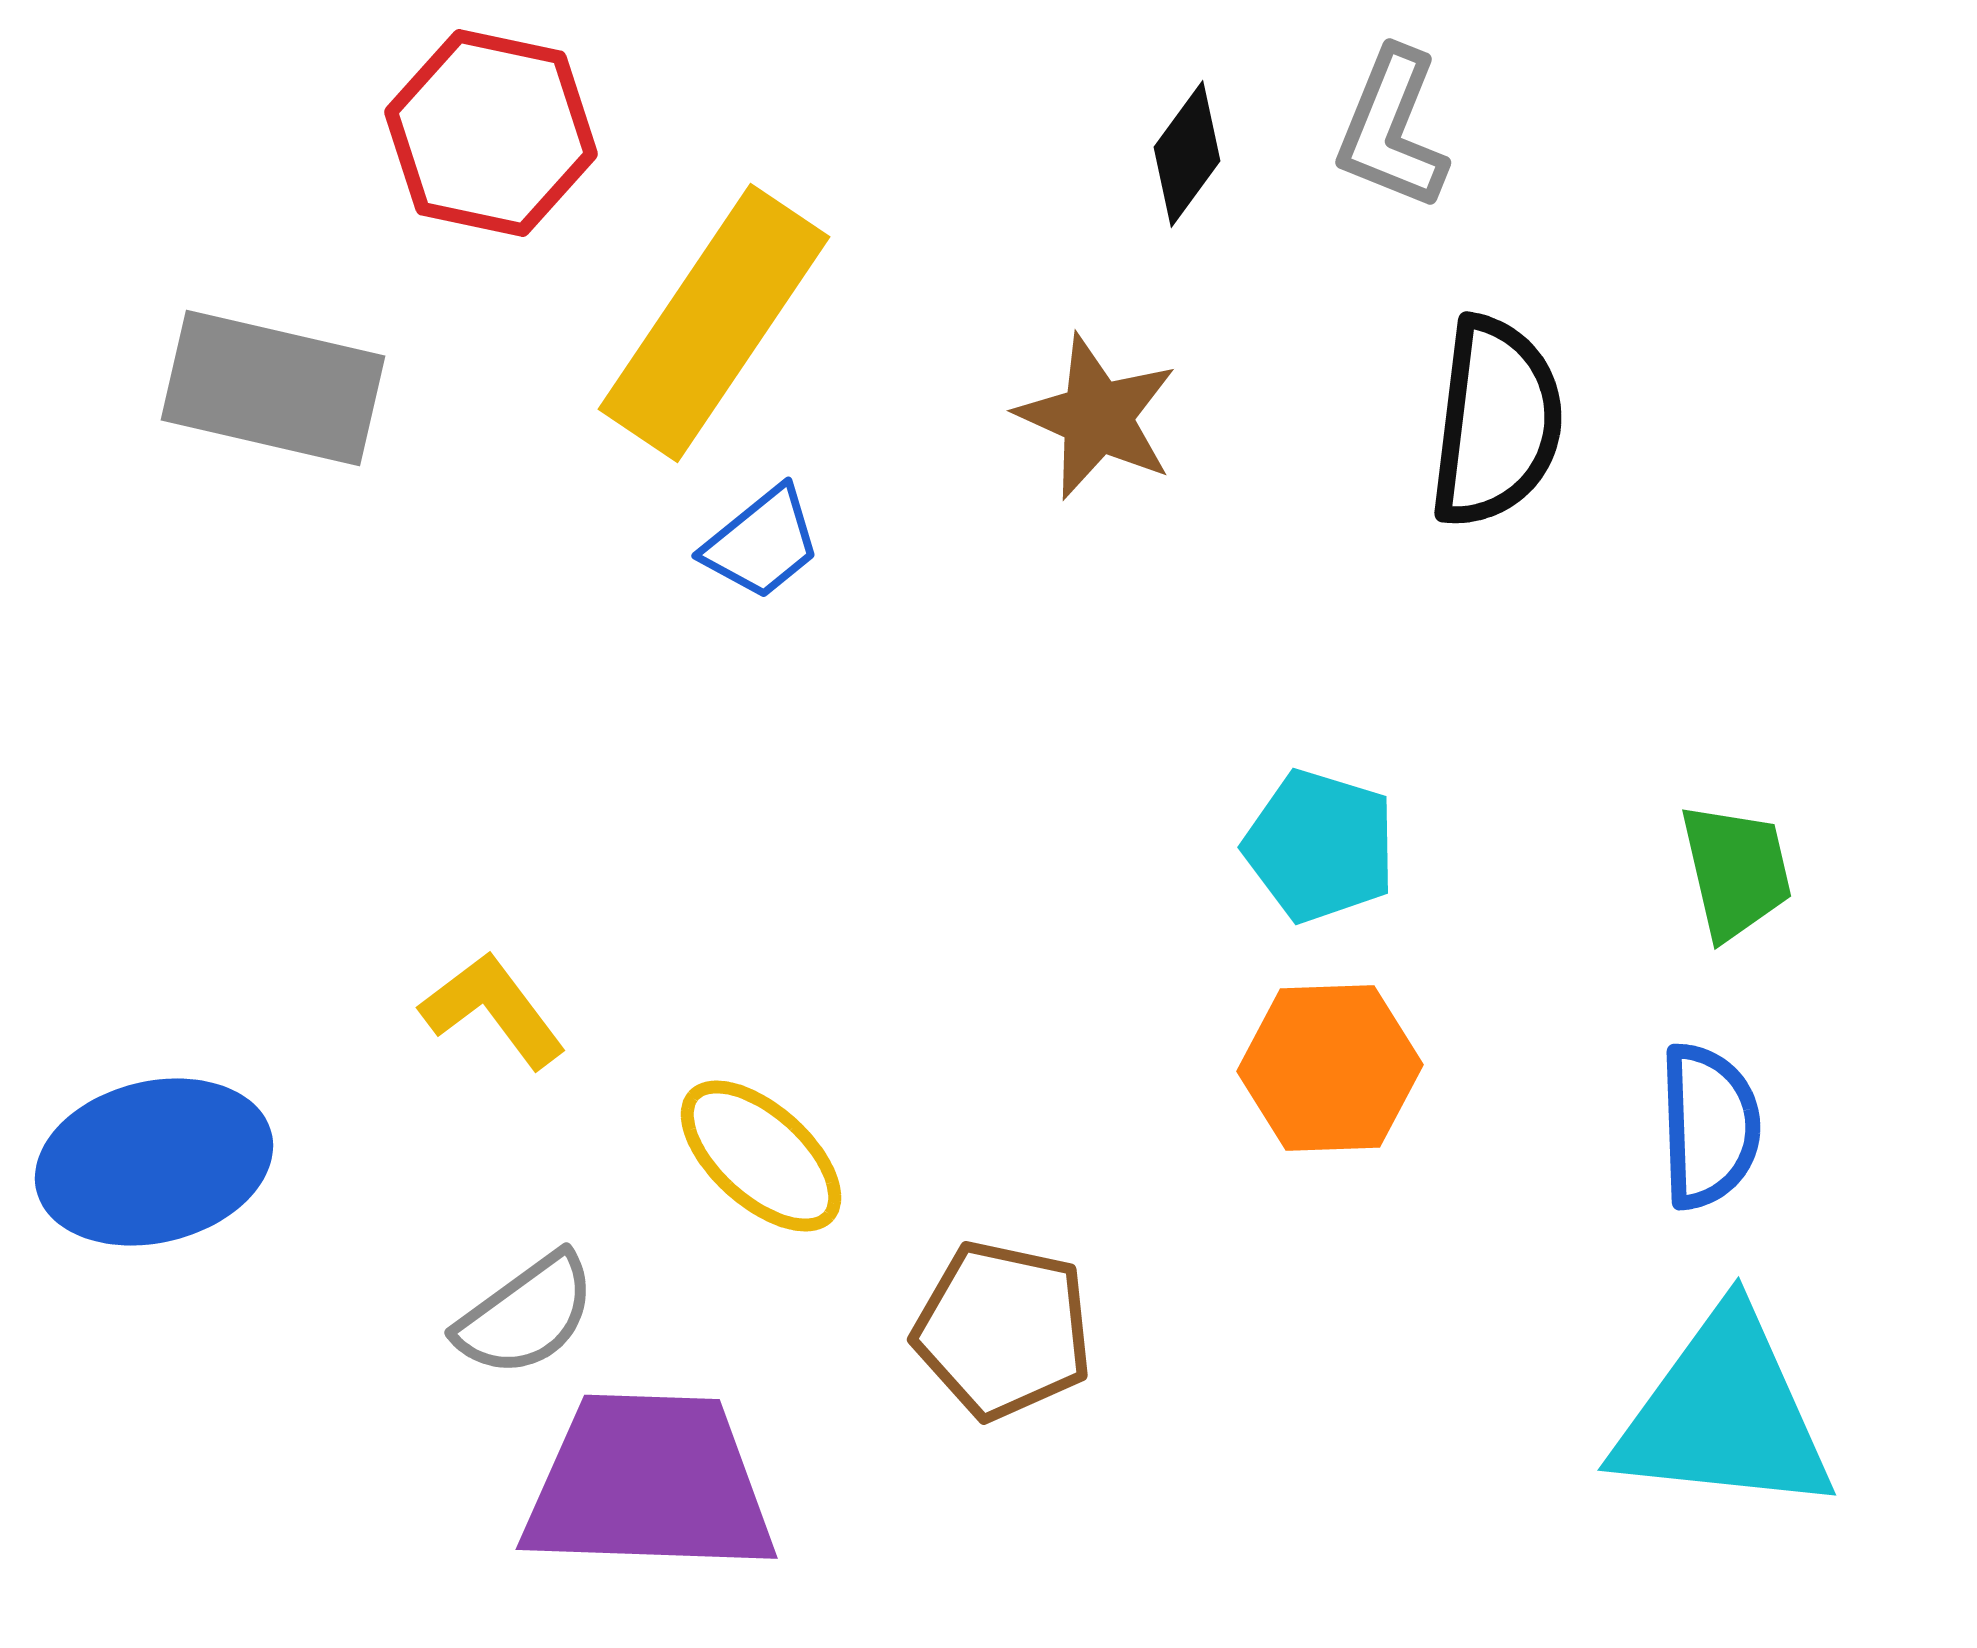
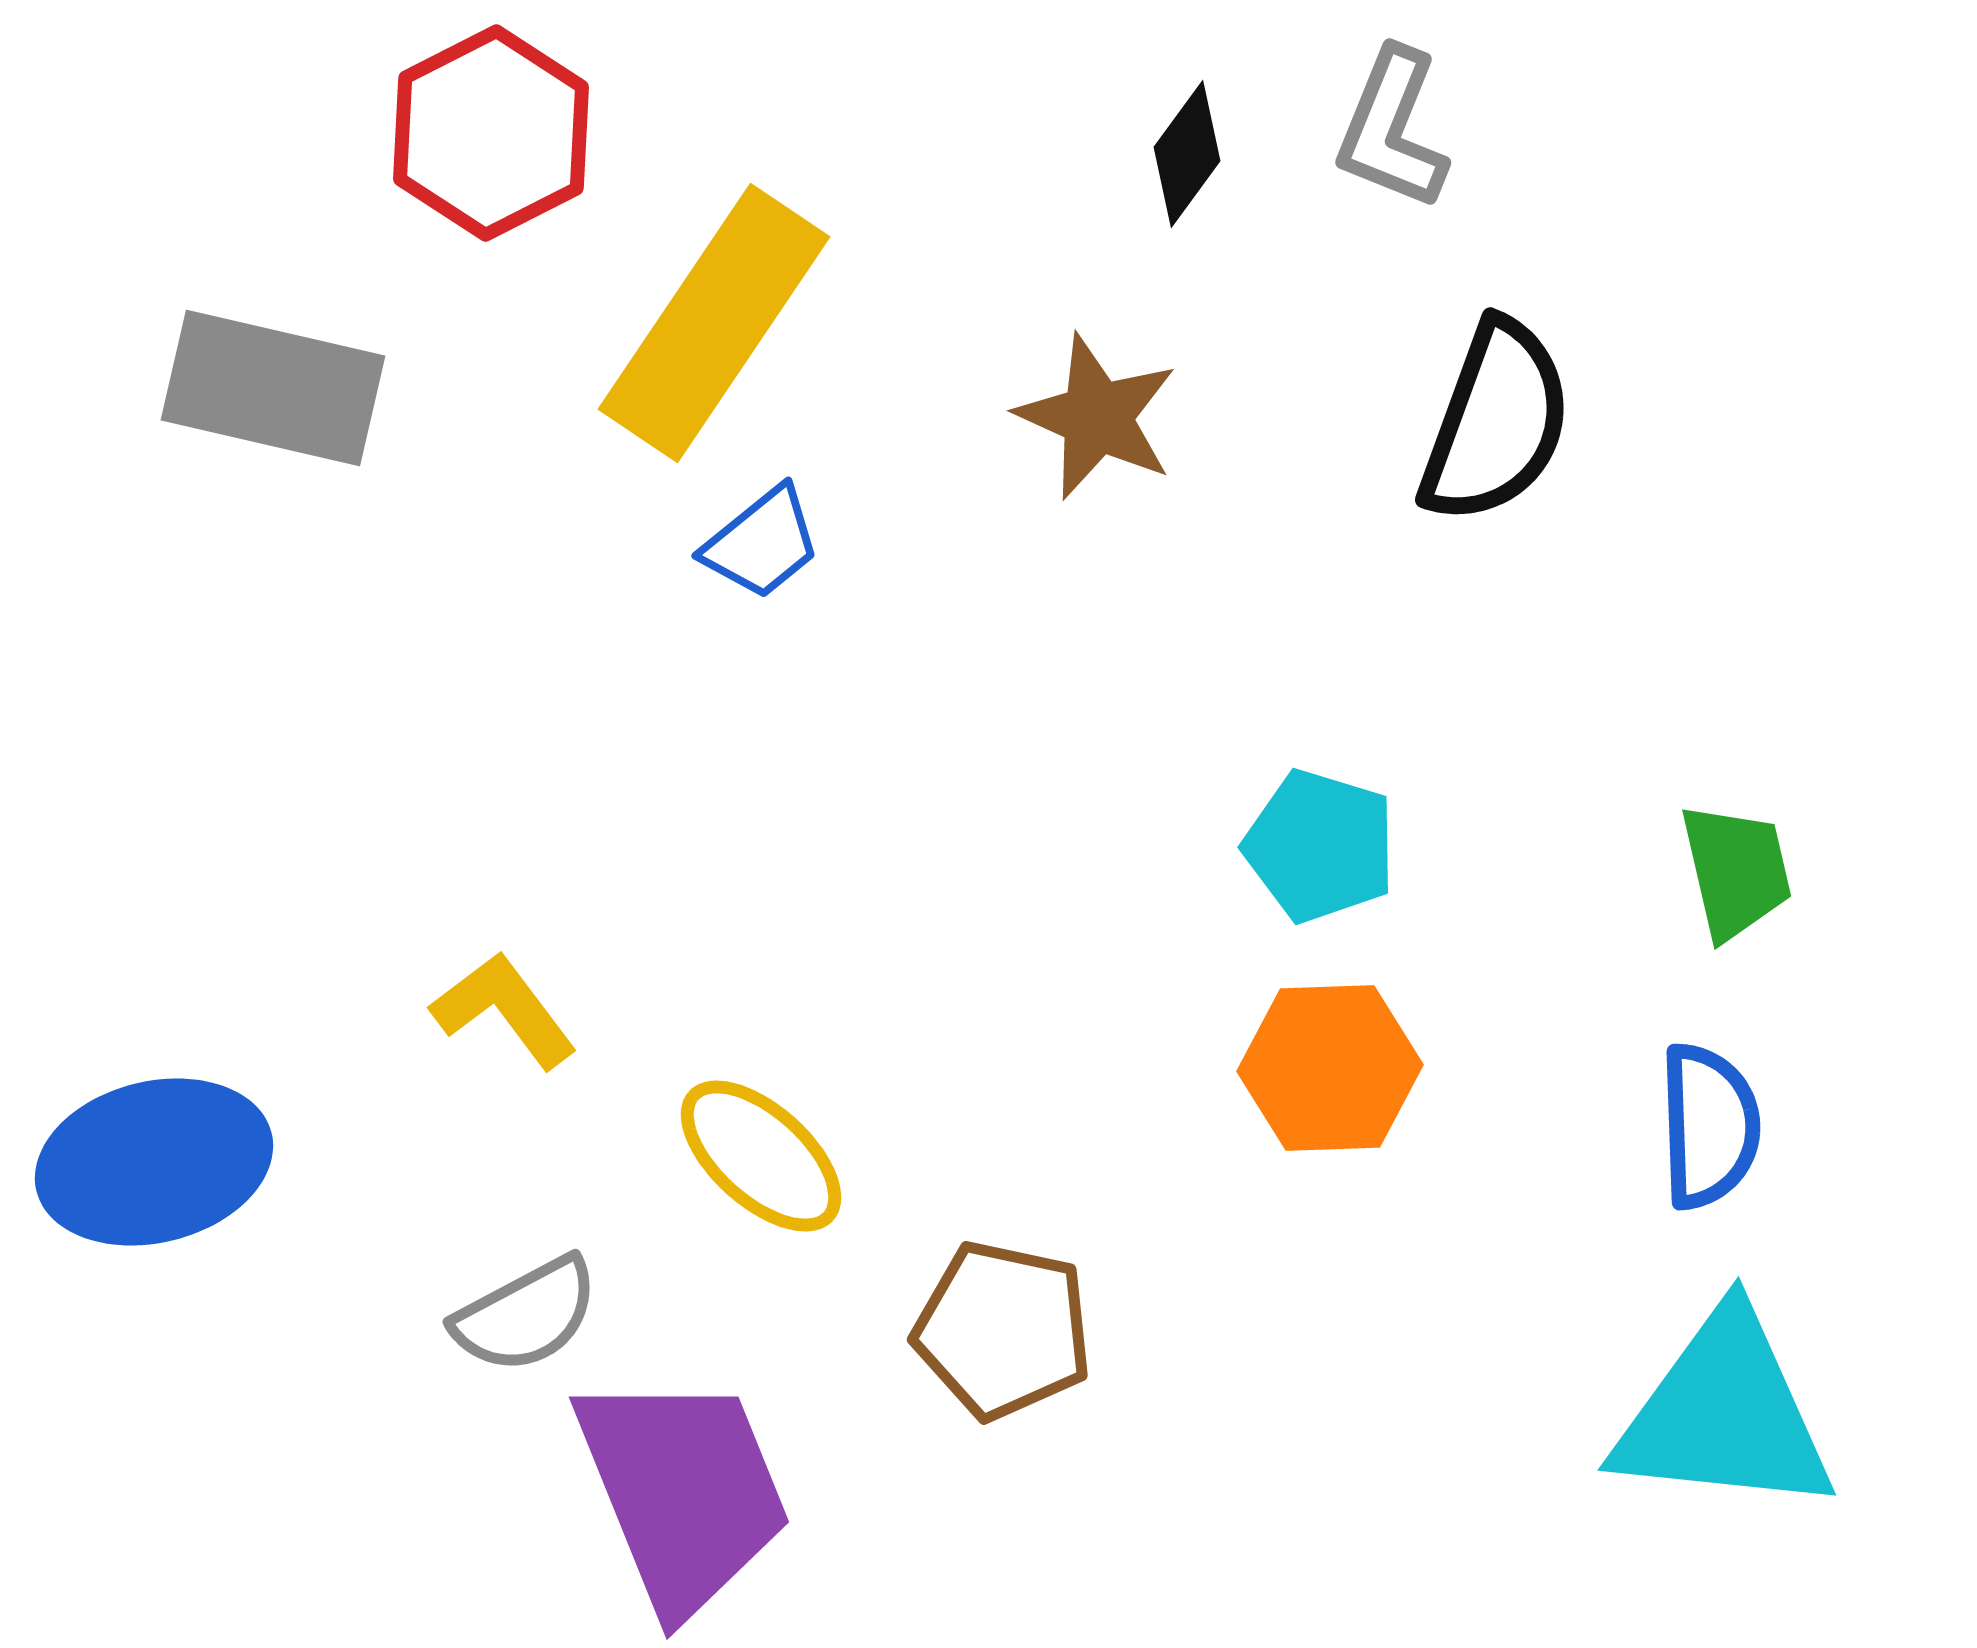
red hexagon: rotated 21 degrees clockwise
black semicircle: rotated 13 degrees clockwise
yellow L-shape: moved 11 px right
gray semicircle: rotated 8 degrees clockwise
purple trapezoid: moved 34 px right, 8 px down; rotated 66 degrees clockwise
